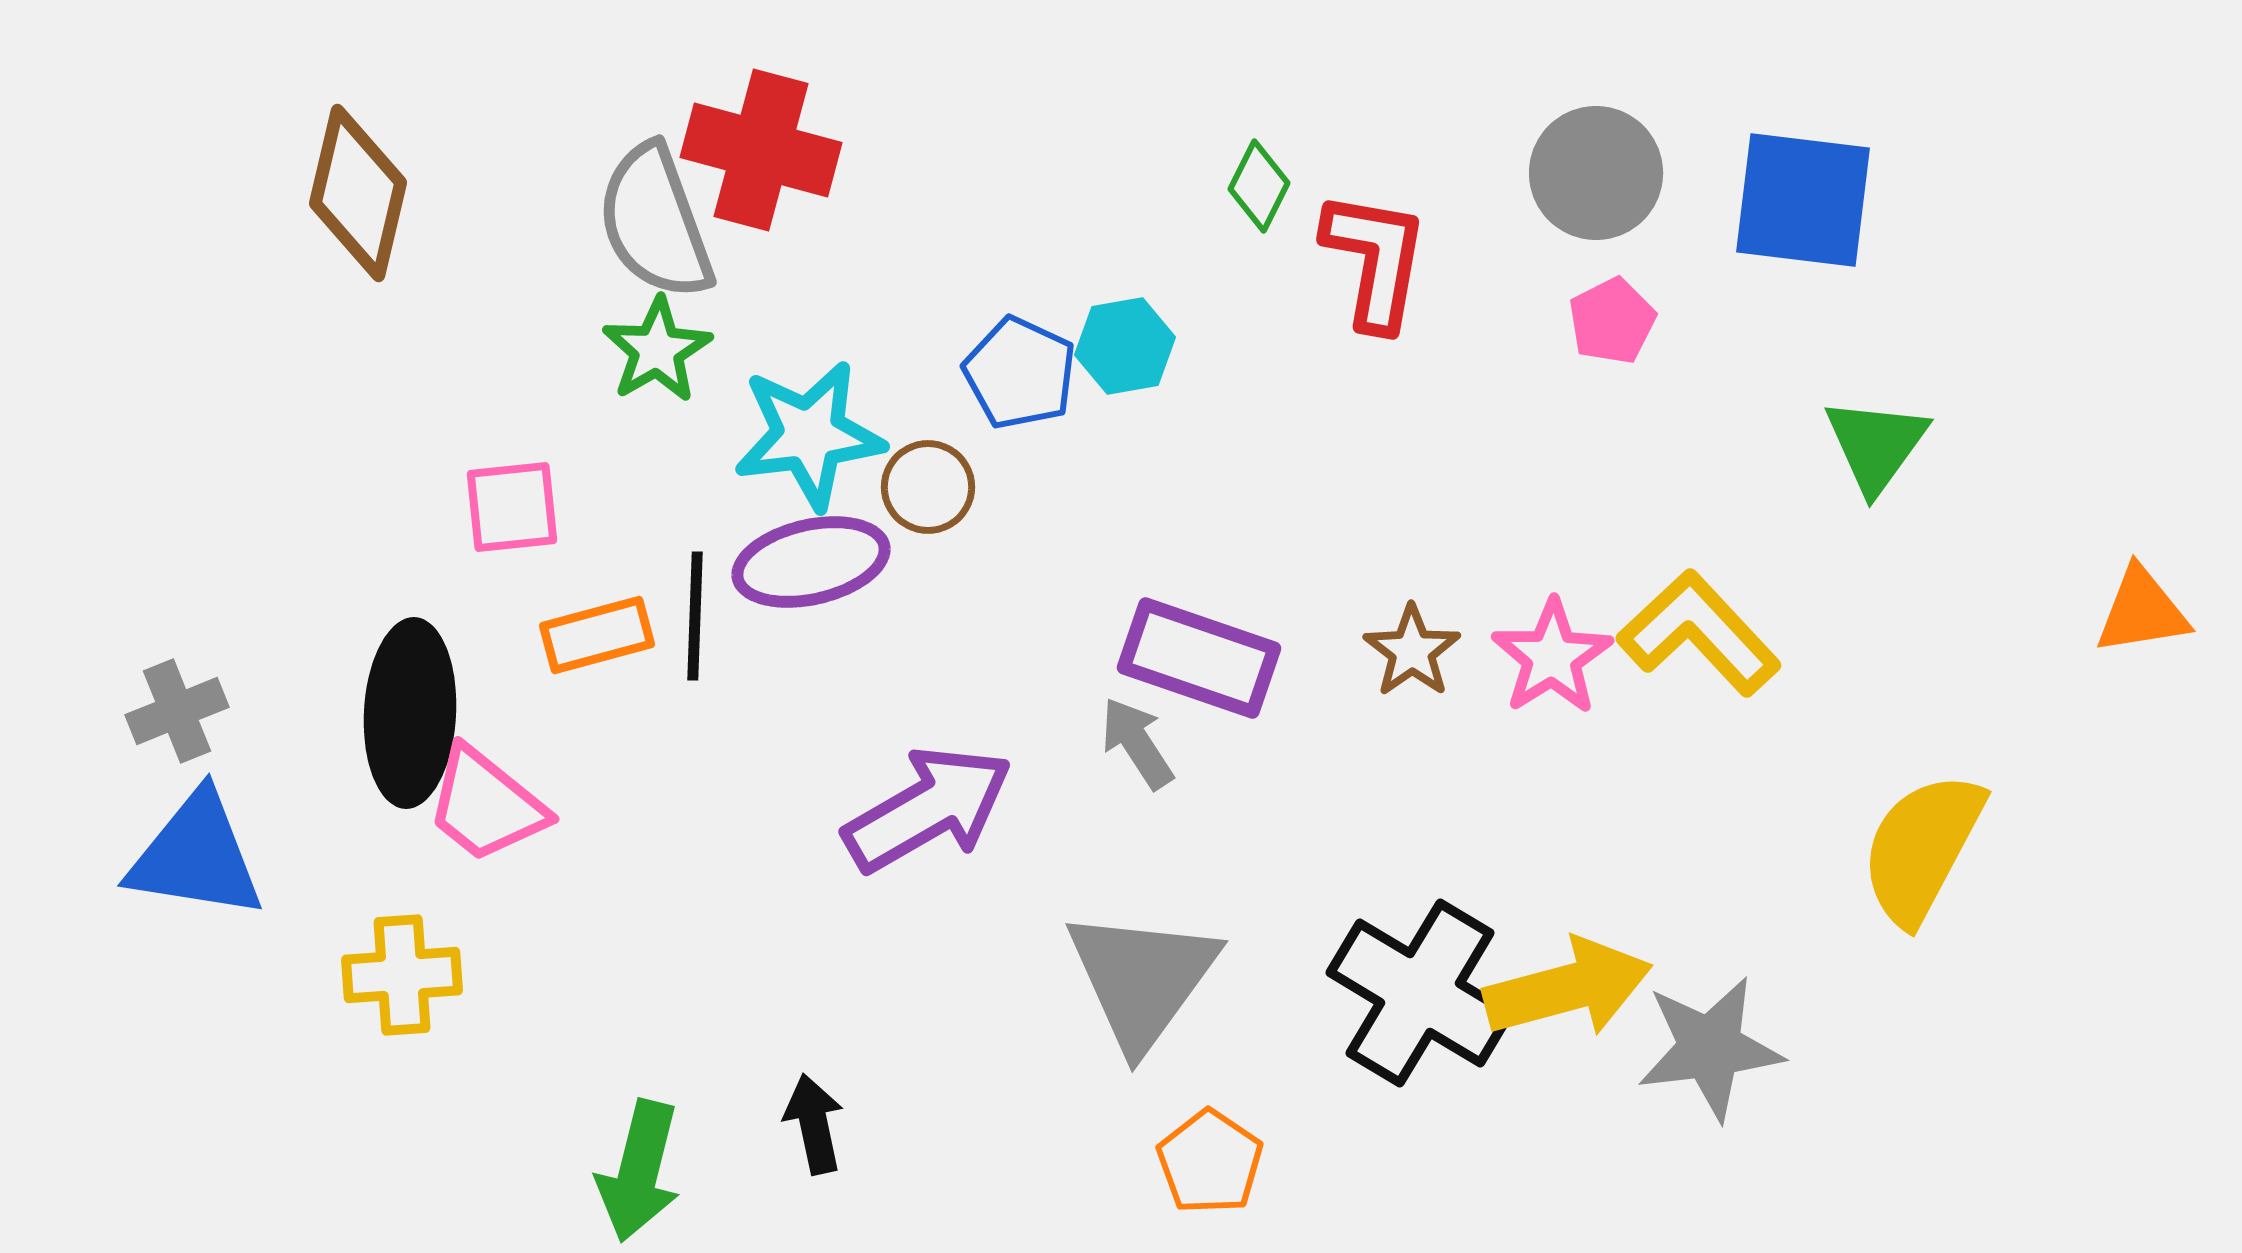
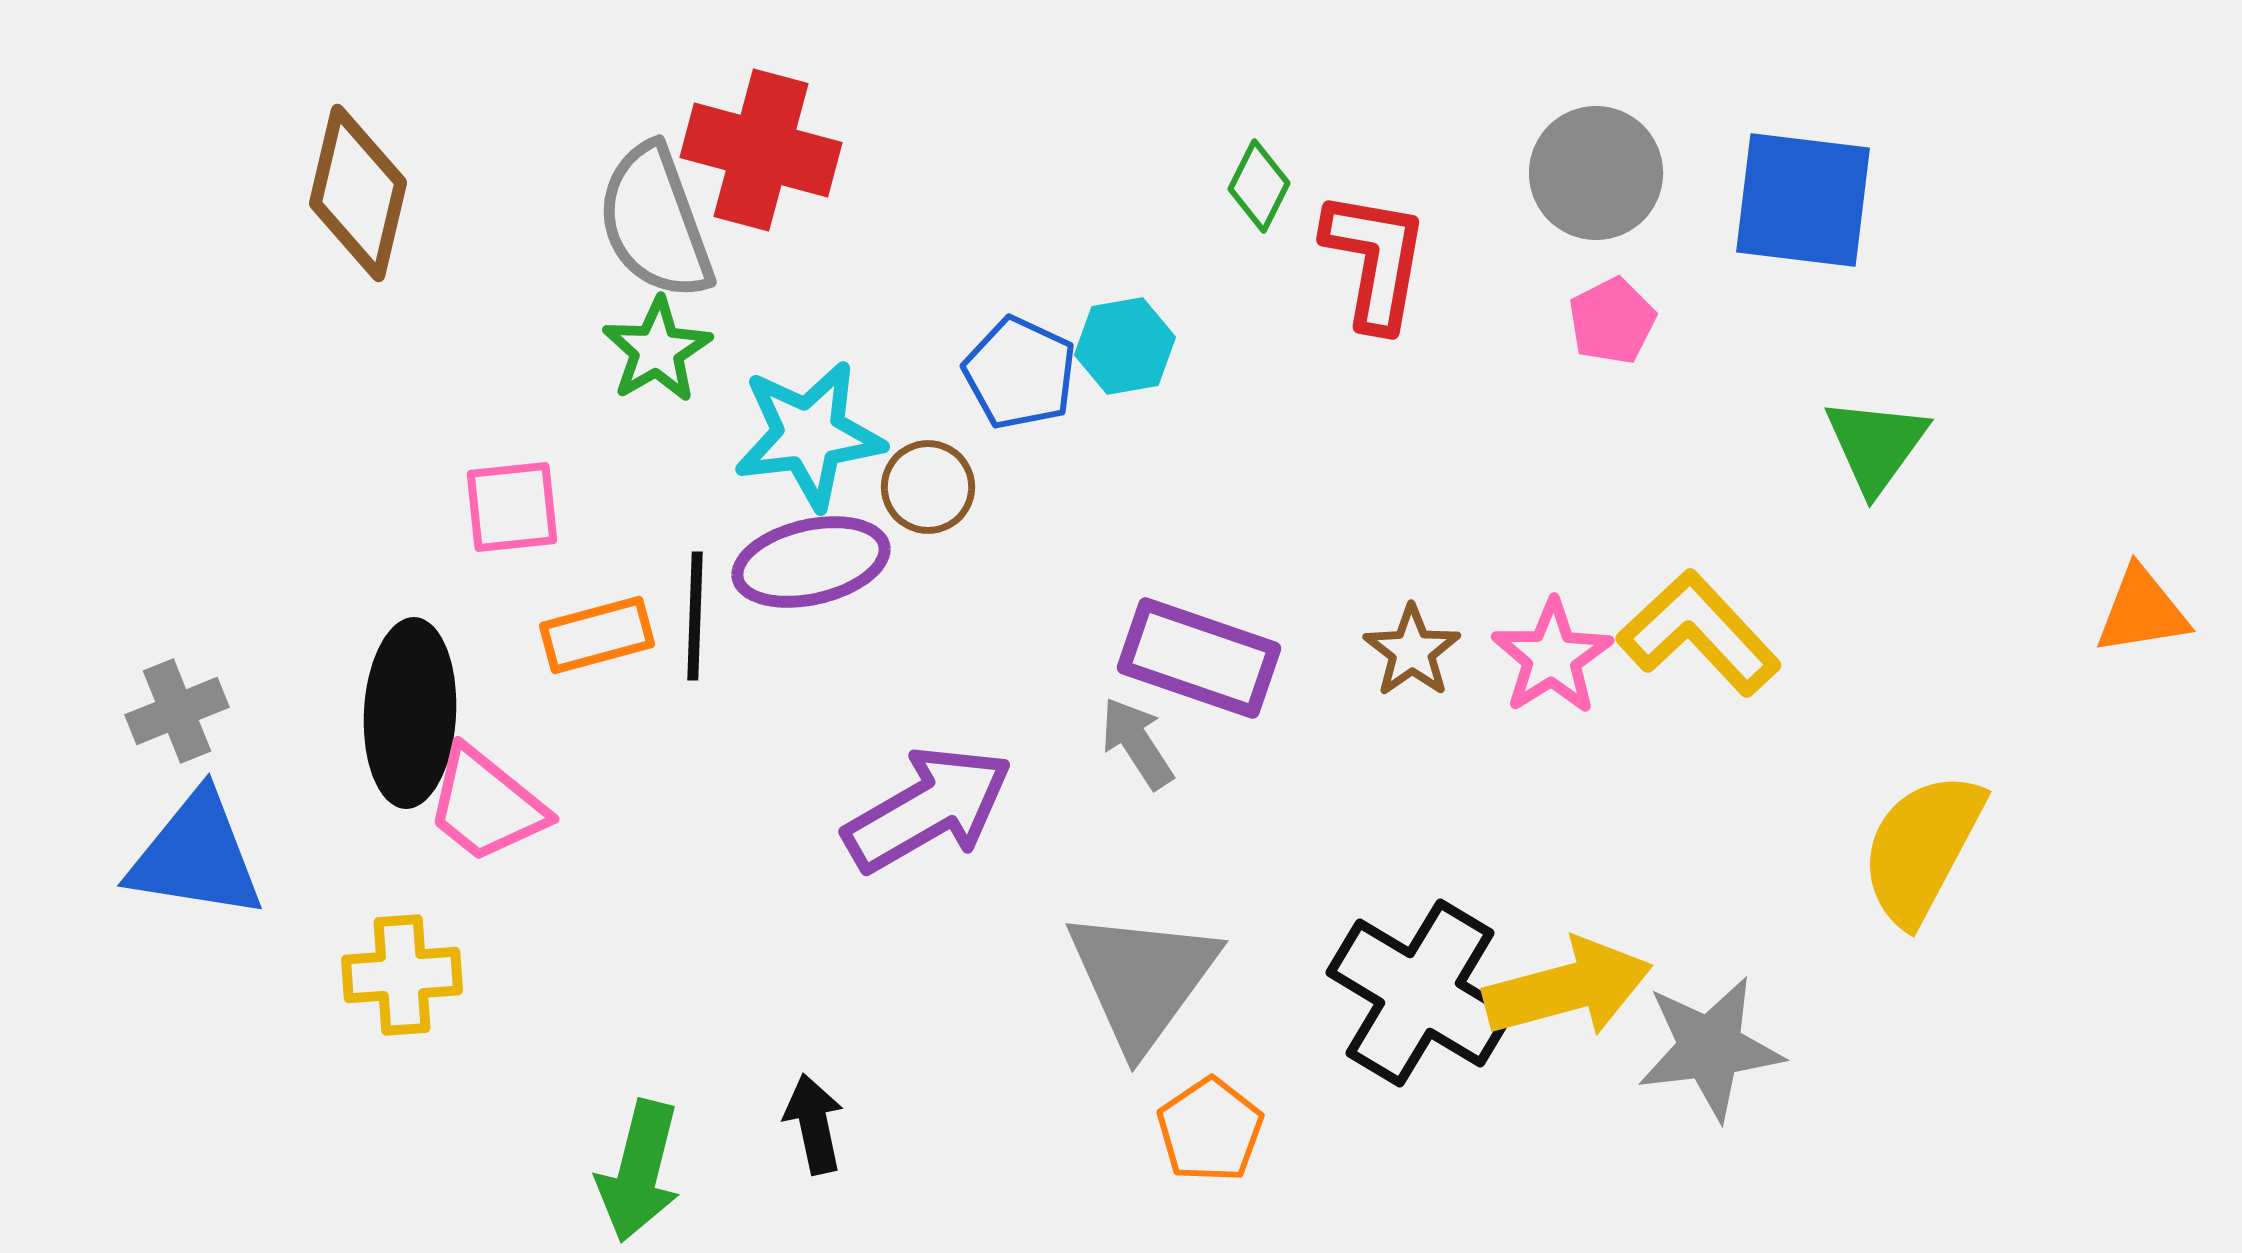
orange pentagon: moved 32 px up; rotated 4 degrees clockwise
